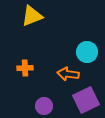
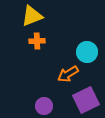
orange cross: moved 12 px right, 27 px up
orange arrow: rotated 40 degrees counterclockwise
